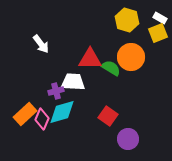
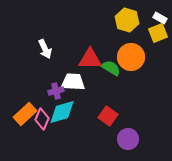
white arrow: moved 4 px right, 5 px down; rotated 12 degrees clockwise
